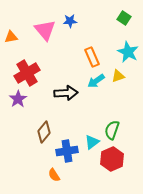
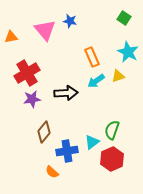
blue star: rotated 16 degrees clockwise
purple star: moved 14 px right; rotated 24 degrees clockwise
orange semicircle: moved 2 px left, 3 px up; rotated 16 degrees counterclockwise
